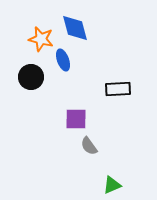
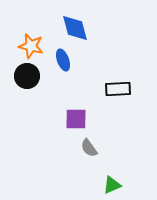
orange star: moved 10 px left, 7 px down
black circle: moved 4 px left, 1 px up
gray semicircle: moved 2 px down
